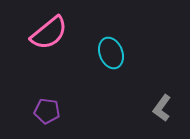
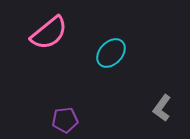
cyan ellipse: rotated 64 degrees clockwise
purple pentagon: moved 18 px right, 9 px down; rotated 15 degrees counterclockwise
